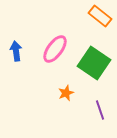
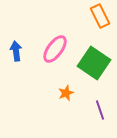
orange rectangle: rotated 25 degrees clockwise
